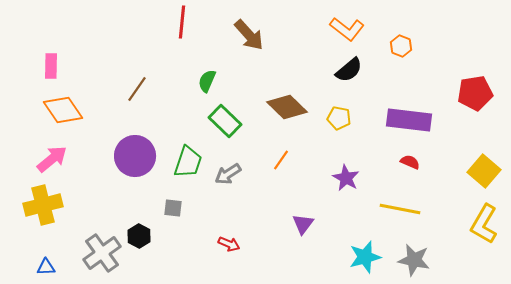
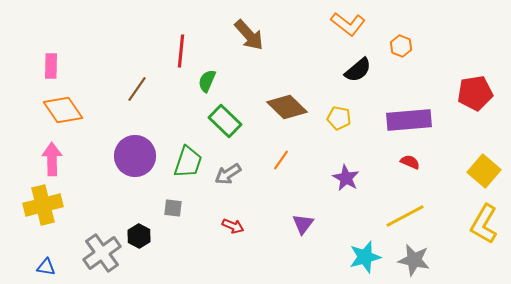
red line: moved 1 px left, 29 px down
orange L-shape: moved 1 px right, 5 px up
black semicircle: moved 9 px right
purple rectangle: rotated 12 degrees counterclockwise
pink arrow: rotated 52 degrees counterclockwise
yellow line: moved 5 px right, 7 px down; rotated 39 degrees counterclockwise
red arrow: moved 4 px right, 18 px up
blue triangle: rotated 12 degrees clockwise
